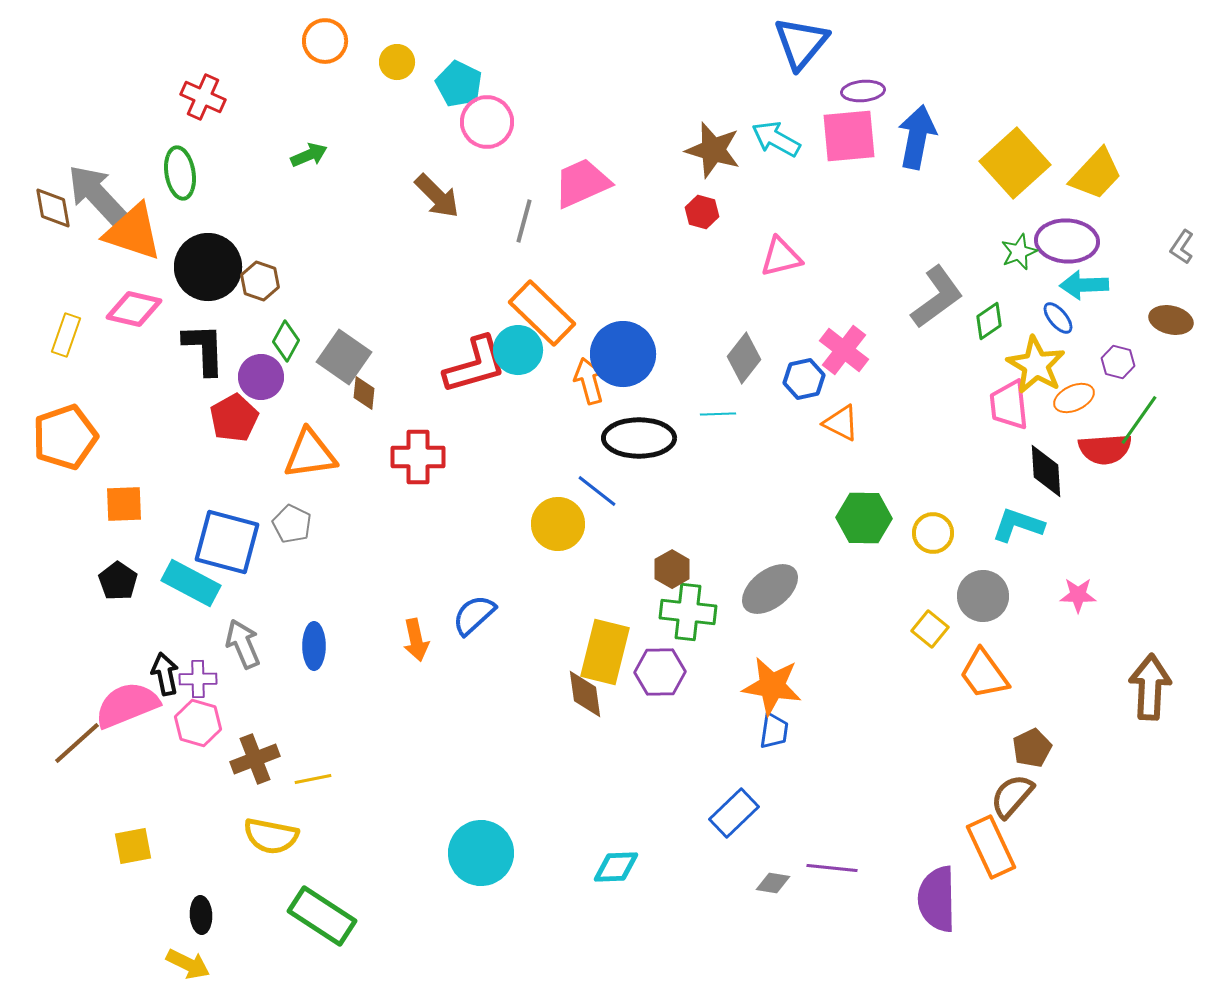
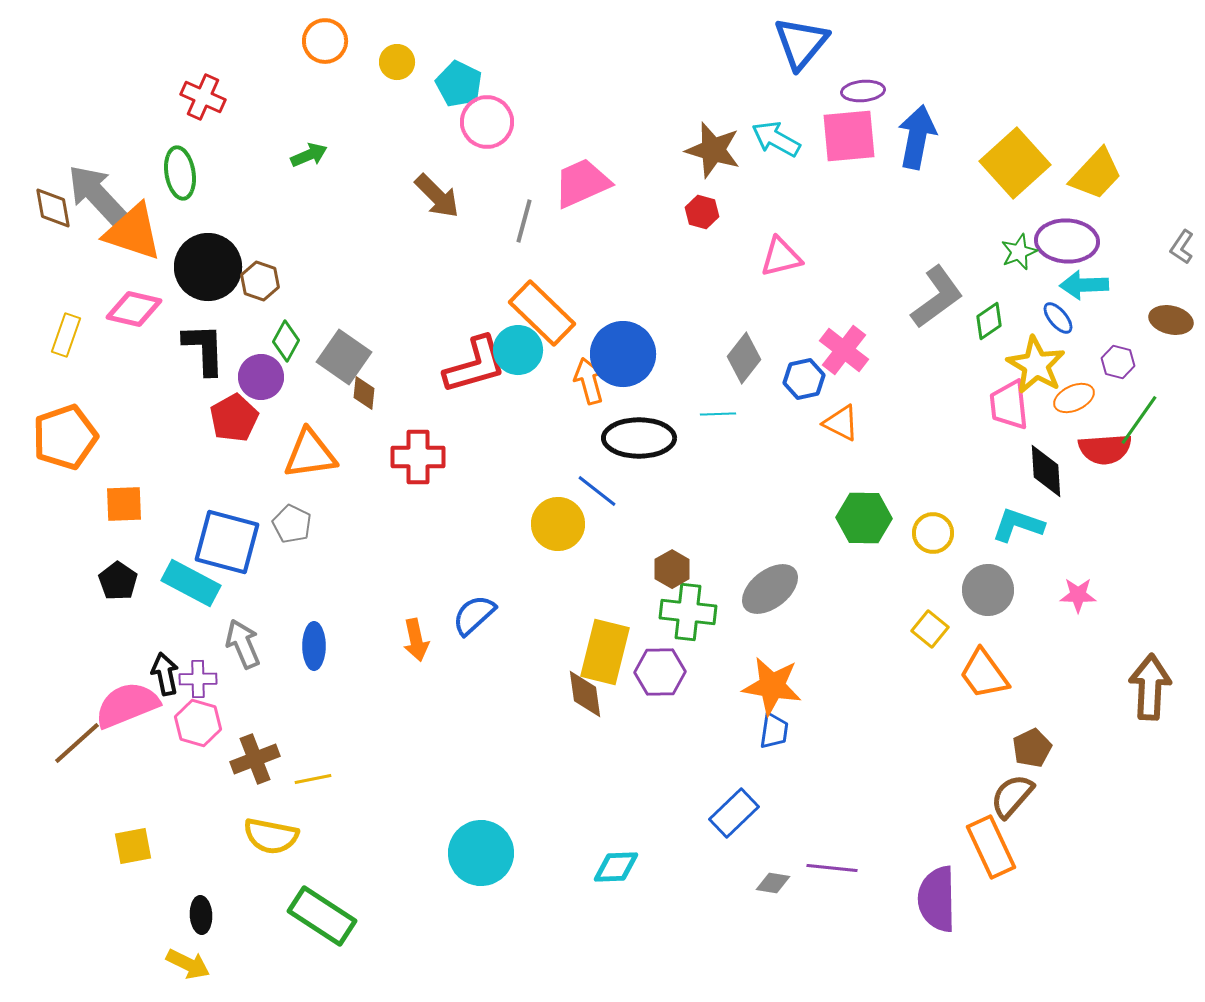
gray circle at (983, 596): moved 5 px right, 6 px up
